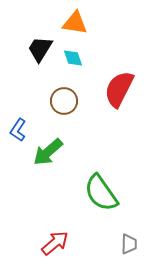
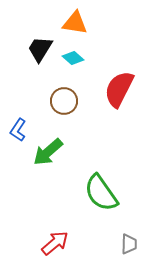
cyan diamond: rotated 30 degrees counterclockwise
